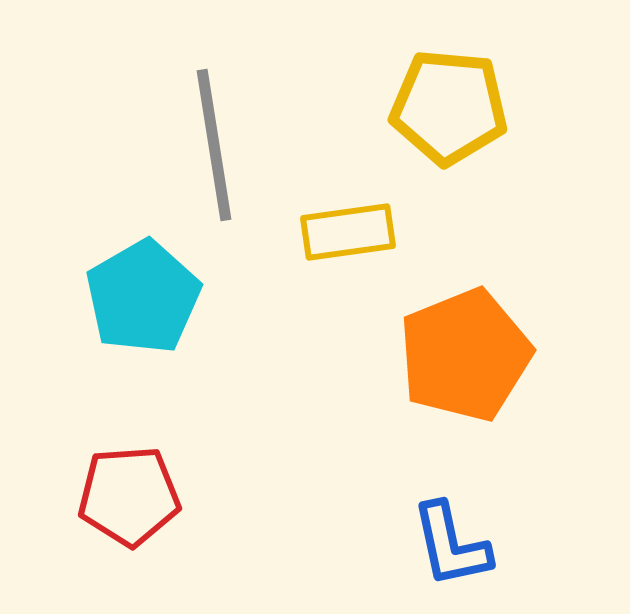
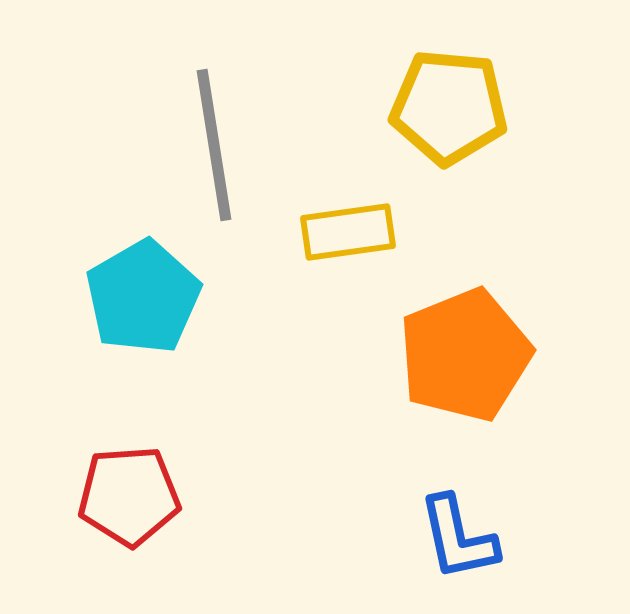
blue L-shape: moved 7 px right, 7 px up
